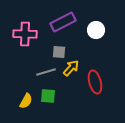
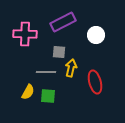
white circle: moved 5 px down
yellow arrow: rotated 30 degrees counterclockwise
gray line: rotated 18 degrees clockwise
yellow semicircle: moved 2 px right, 9 px up
